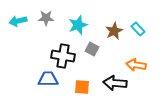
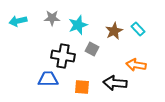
gray star: moved 6 px right
